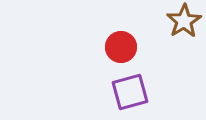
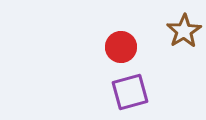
brown star: moved 10 px down
